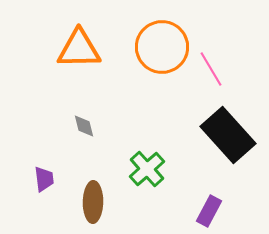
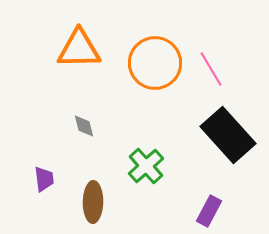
orange circle: moved 7 px left, 16 px down
green cross: moved 1 px left, 3 px up
